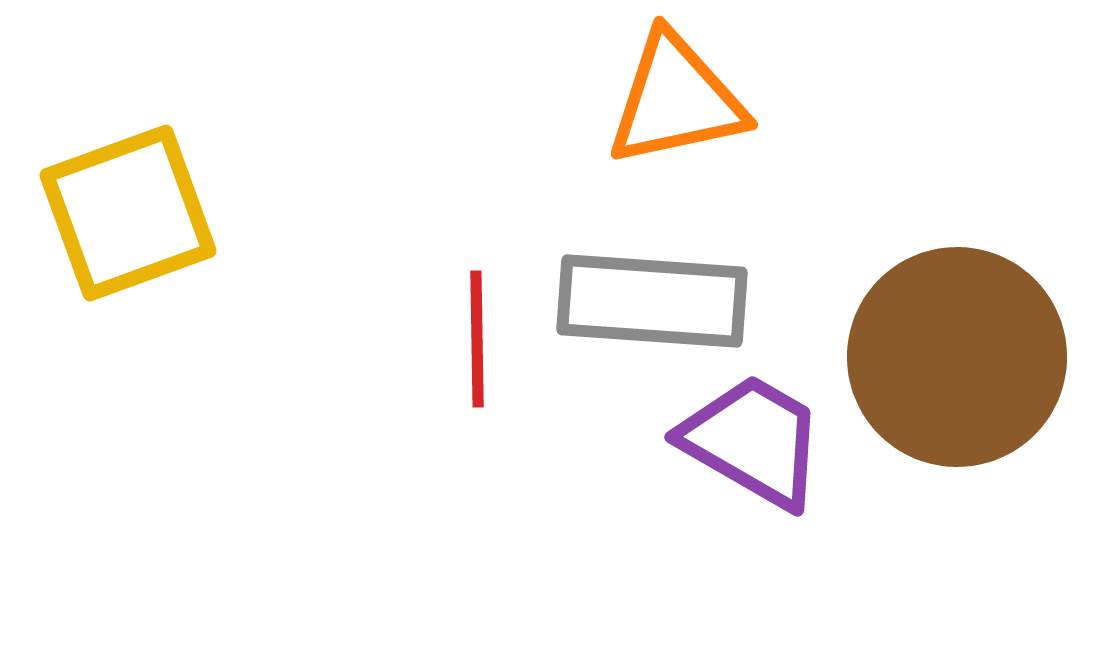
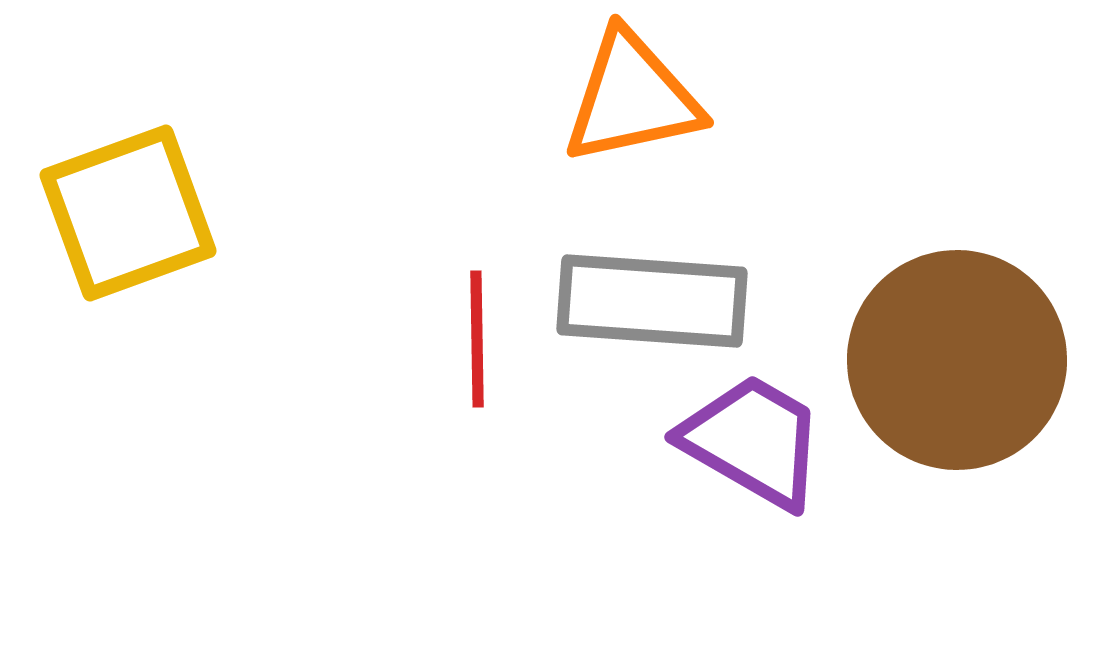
orange triangle: moved 44 px left, 2 px up
brown circle: moved 3 px down
